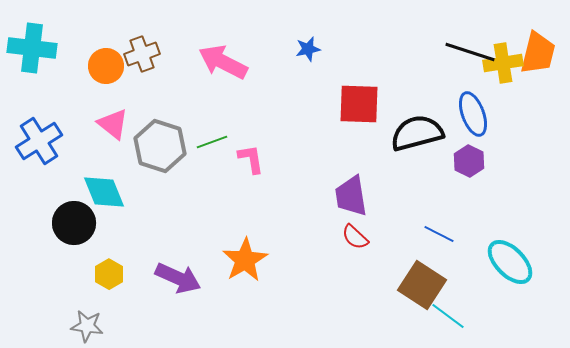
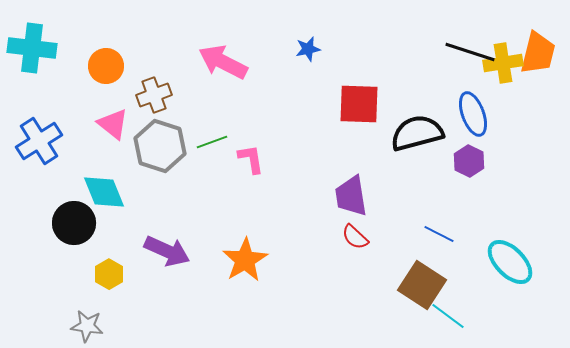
brown cross: moved 12 px right, 41 px down
purple arrow: moved 11 px left, 27 px up
